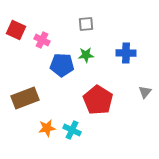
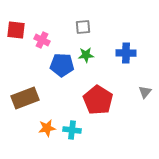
gray square: moved 3 px left, 3 px down
red square: rotated 18 degrees counterclockwise
cyan cross: rotated 18 degrees counterclockwise
